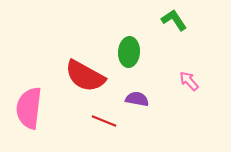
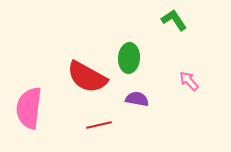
green ellipse: moved 6 px down
red semicircle: moved 2 px right, 1 px down
red line: moved 5 px left, 4 px down; rotated 35 degrees counterclockwise
